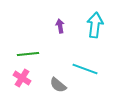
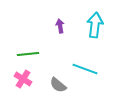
pink cross: moved 1 px right, 1 px down
